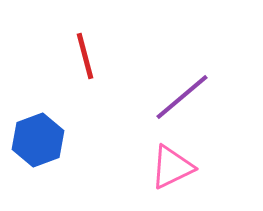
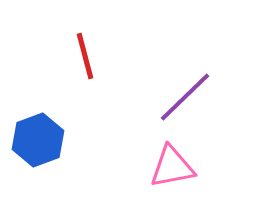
purple line: moved 3 px right; rotated 4 degrees counterclockwise
pink triangle: rotated 15 degrees clockwise
